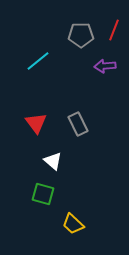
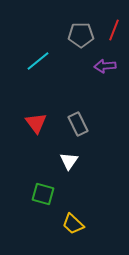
white triangle: moved 16 px right; rotated 24 degrees clockwise
